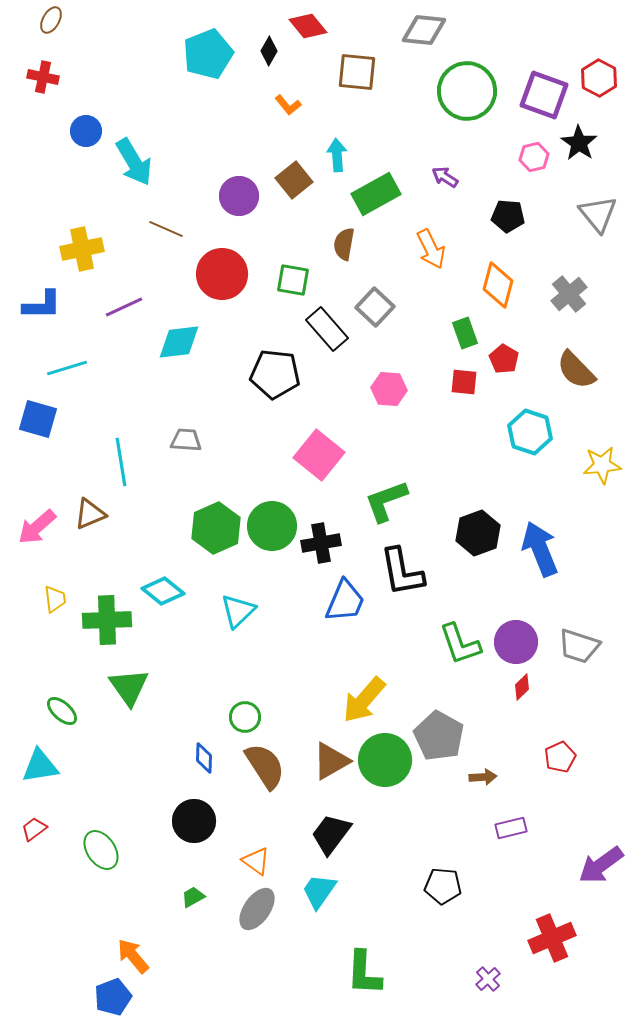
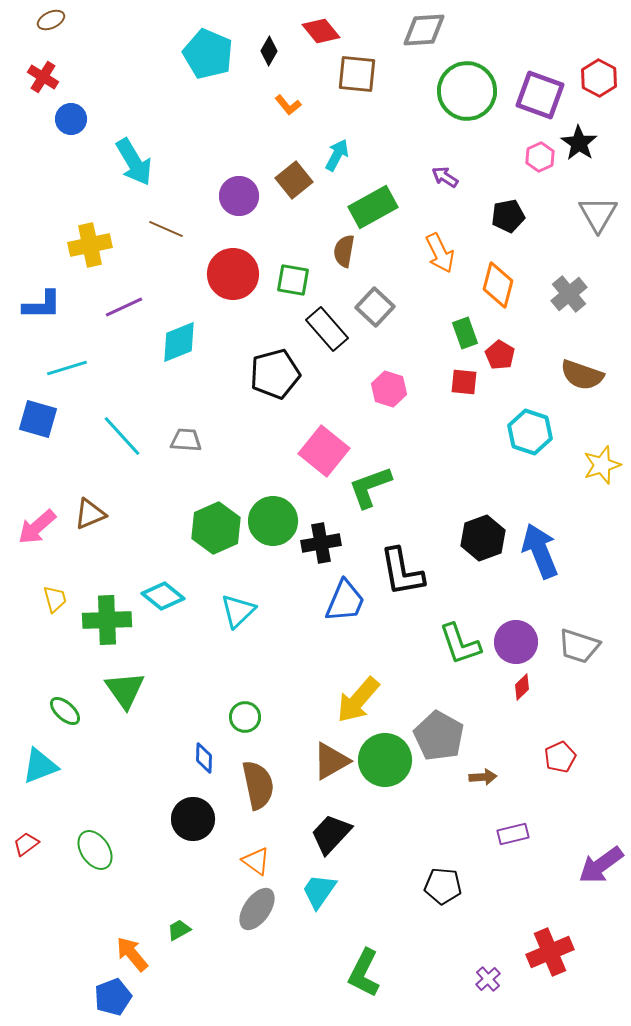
brown ellipse at (51, 20): rotated 36 degrees clockwise
red diamond at (308, 26): moved 13 px right, 5 px down
gray diamond at (424, 30): rotated 9 degrees counterclockwise
cyan pentagon at (208, 54): rotated 27 degrees counterclockwise
brown square at (357, 72): moved 2 px down
red cross at (43, 77): rotated 20 degrees clockwise
purple square at (544, 95): moved 4 px left
blue circle at (86, 131): moved 15 px left, 12 px up
cyan arrow at (337, 155): rotated 32 degrees clockwise
pink hexagon at (534, 157): moved 6 px right; rotated 12 degrees counterclockwise
green rectangle at (376, 194): moved 3 px left, 13 px down
gray triangle at (598, 214): rotated 9 degrees clockwise
black pentagon at (508, 216): rotated 16 degrees counterclockwise
brown semicircle at (344, 244): moved 7 px down
yellow cross at (82, 249): moved 8 px right, 4 px up
orange arrow at (431, 249): moved 9 px right, 4 px down
red circle at (222, 274): moved 11 px right
cyan diamond at (179, 342): rotated 15 degrees counterclockwise
red pentagon at (504, 359): moved 4 px left, 4 px up
brown semicircle at (576, 370): moved 6 px right, 5 px down; rotated 27 degrees counterclockwise
black pentagon at (275, 374): rotated 21 degrees counterclockwise
pink hexagon at (389, 389): rotated 12 degrees clockwise
pink square at (319, 455): moved 5 px right, 4 px up
cyan line at (121, 462): moved 1 px right, 26 px up; rotated 33 degrees counterclockwise
yellow star at (602, 465): rotated 12 degrees counterclockwise
green L-shape at (386, 501): moved 16 px left, 14 px up
green circle at (272, 526): moved 1 px right, 5 px up
black hexagon at (478, 533): moved 5 px right, 5 px down
blue arrow at (540, 549): moved 2 px down
cyan diamond at (163, 591): moved 5 px down
yellow trapezoid at (55, 599): rotated 8 degrees counterclockwise
green triangle at (129, 687): moved 4 px left, 3 px down
yellow arrow at (364, 700): moved 6 px left
green ellipse at (62, 711): moved 3 px right
cyan triangle at (40, 766): rotated 12 degrees counterclockwise
brown semicircle at (265, 766): moved 7 px left, 19 px down; rotated 21 degrees clockwise
black circle at (194, 821): moved 1 px left, 2 px up
purple rectangle at (511, 828): moved 2 px right, 6 px down
red trapezoid at (34, 829): moved 8 px left, 15 px down
black trapezoid at (331, 834): rotated 6 degrees clockwise
green ellipse at (101, 850): moved 6 px left
green trapezoid at (193, 897): moved 14 px left, 33 px down
red cross at (552, 938): moved 2 px left, 14 px down
orange arrow at (133, 956): moved 1 px left, 2 px up
green L-shape at (364, 973): rotated 24 degrees clockwise
